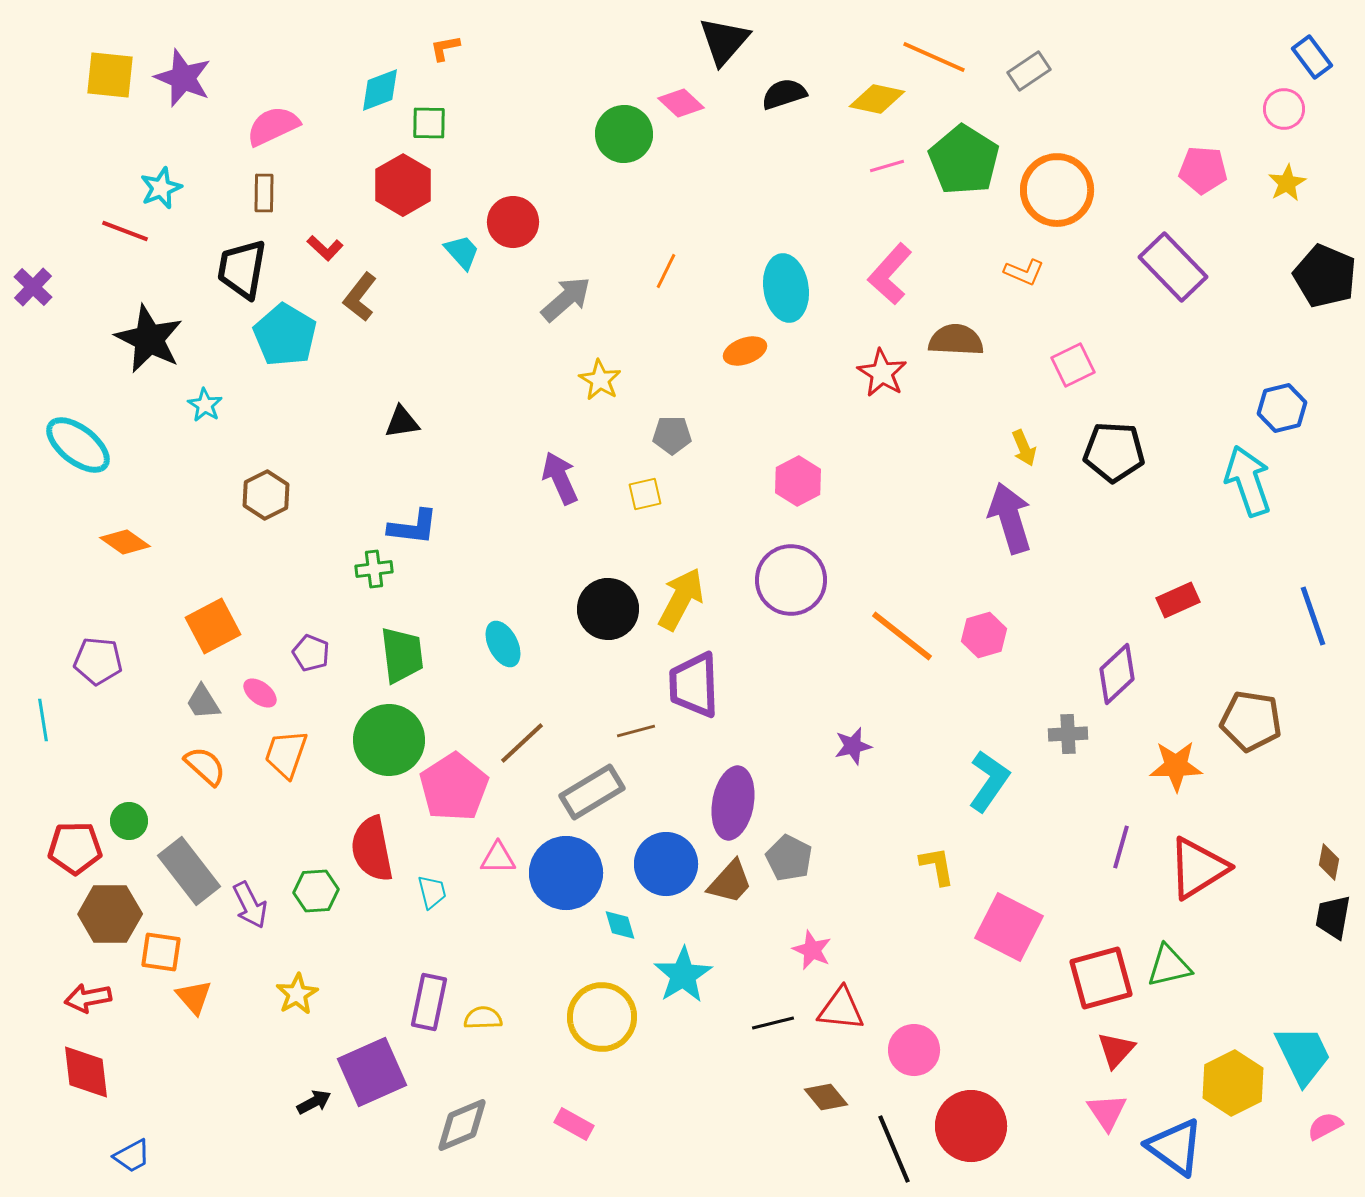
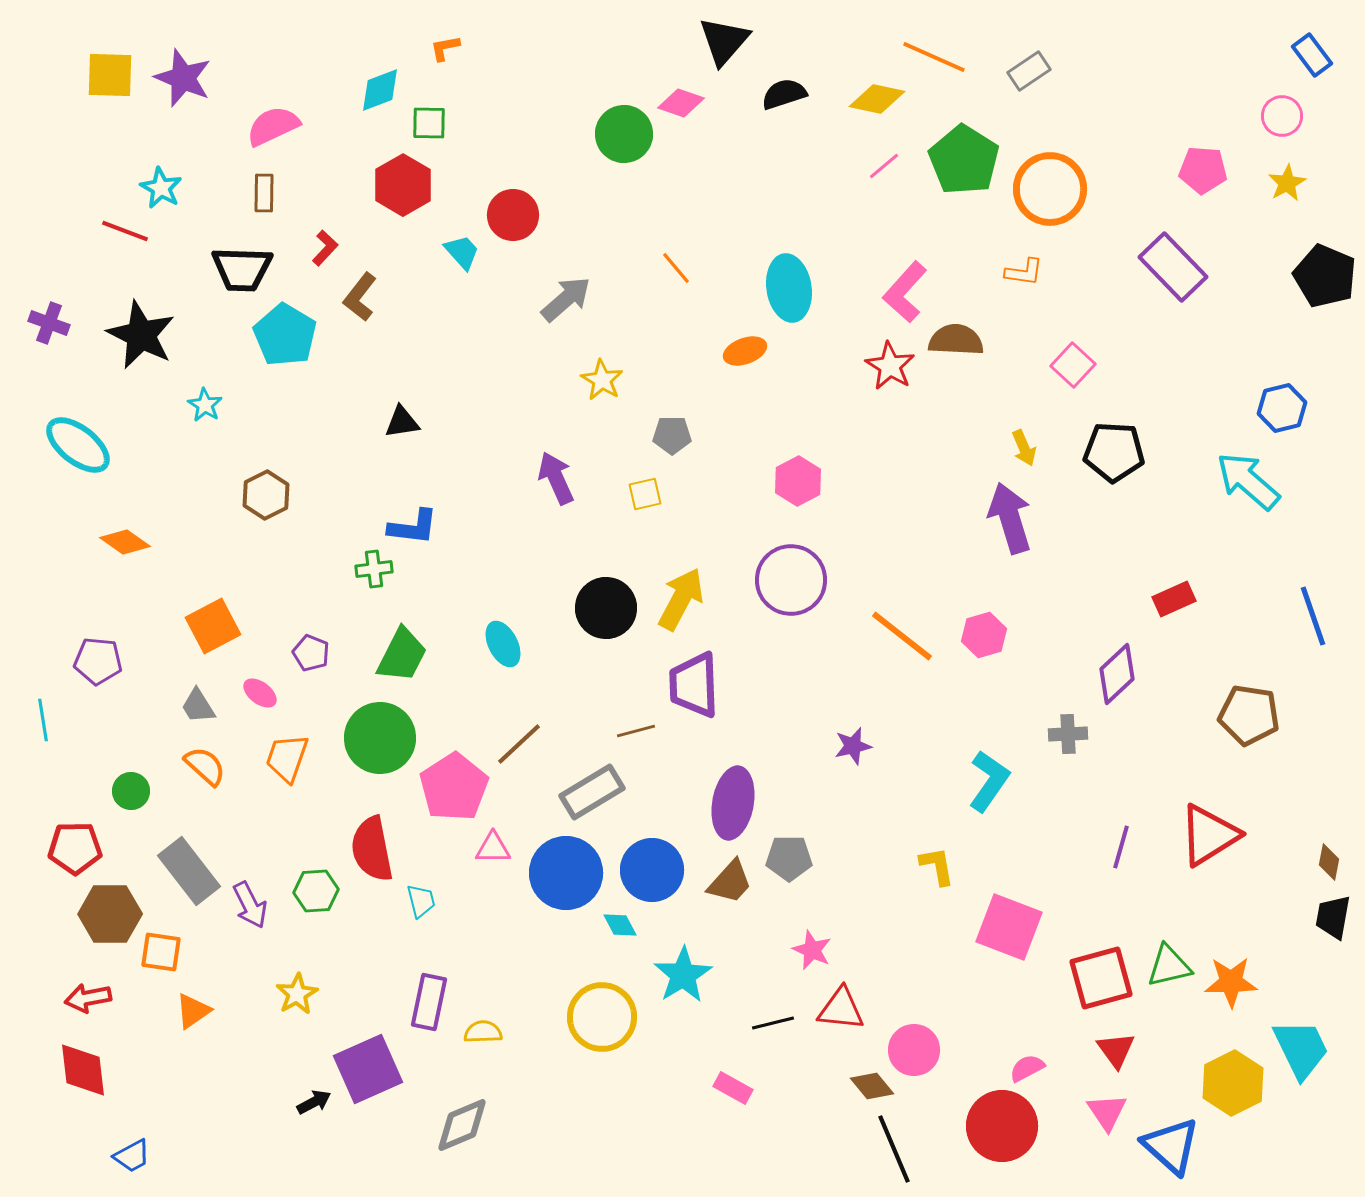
blue rectangle at (1312, 57): moved 2 px up
yellow square at (110, 75): rotated 4 degrees counterclockwise
pink diamond at (681, 103): rotated 24 degrees counterclockwise
pink circle at (1284, 109): moved 2 px left, 7 px down
pink line at (887, 166): moved 3 px left; rotated 24 degrees counterclockwise
cyan star at (161, 188): rotated 21 degrees counterclockwise
orange circle at (1057, 190): moved 7 px left, 1 px up
red circle at (513, 222): moved 7 px up
red L-shape at (325, 248): rotated 90 degrees counterclockwise
black trapezoid at (242, 269): rotated 98 degrees counterclockwise
orange line at (666, 271): moved 10 px right, 3 px up; rotated 66 degrees counterclockwise
orange L-shape at (1024, 272): rotated 15 degrees counterclockwise
pink L-shape at (890, 274): moved 15 px right, 18 px down
purple cross at (33, 287): moved 16 px right, 36 px down; rotated 24 degrees counterclockwise
cyan ellipse at (786, 288): moved 3 px right
black star at (149, 339): moved 8 px left, 4 px up
pink square at (1073, 365): rotated 21 degrees counterclockwise
red star at (882, 373): moved 8 px right, 7 px up
yellow star at (600, 380): moved 2 px right
purple arrow at (560, 478): moved 4 px left
cyan arrow at (1248, 481): rotated 30 degrees counterclockwise
red rectangle at (1178, 600): moved 4 px left, 1 px up
black circle at (608, 609): moved 2 px left, 1 px up
green trapezoid at (402, 655): rotated 34 degrees clockwise
gray trapezoid at (203, 702): moved 5 px left, 4 px down
brown pentagon at (1251, 721): moved 2 px left, 6 px up
green circle at (389, 740): moved 9 px left, 2 px up
brown line at (522, 743): moved 3 px left, 1 px down
orange trapezoid at (286, 754): moved 1 px right, 4 px down
orange star at (1176, 766): moved 55 px right, 216 px down
green circle at (129, 821): moved 2 px right, 30 px up
pink triangle at (498, 858): moved 5 px left, 10 px up
gray pentagon at (789, 858): rotated 27 degrees counterclockwise
blue circle at (666, 864): moved 14 px left, 6 px down
red triangle at (1198, 868): moved 11 px right, 33 px up
cyan trapezoid at (432, 892): moved 11 px left, 9 px down
cyan diamond at (620, 925): rotated 12 degrees counterclockwise
pink square at (1009, 927): rotated 6 degrees counterclockwise
orange triangle at (194, 997): moved 1 px left, 14 px down; rotated 36 degrees clockwise
yellow semicircle at (483, 1018): moved 14 px down
red triangle at (1116, 1050): rotated 18 degrees counterclockwise
cyan trapezoid at (1303, 1055): moved 2 px left, 6 px up
red diamond at (86, 1072): moved 3 px left, 2 px up
purple square at (372, 1072): moved 4 px left, 3 px up
brown diamond at (826, 1097): moved 46 px right, 11 px up
pink rectangle at (574, 1124): moved 159 px right, 36 px up
red circle at (971, 1126): moved 31 px right
pink semicircle at (1325, 1126): moved 298 px left, 58 px up
blue triangle at (1175, 1147): moved 4 px left, 1 px up; rotated 6 degrees clockwise
